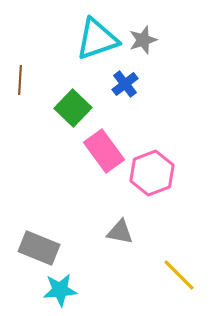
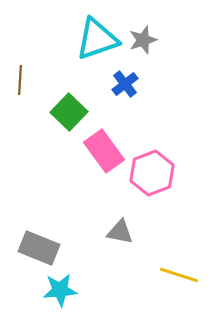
green square: moved 4 px left, 4 px down
yellow line: rotated 27 degrees counterclockwise
